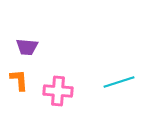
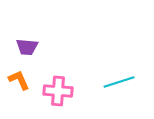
orange L-shape: rotated 20 degrees counterclockwise
